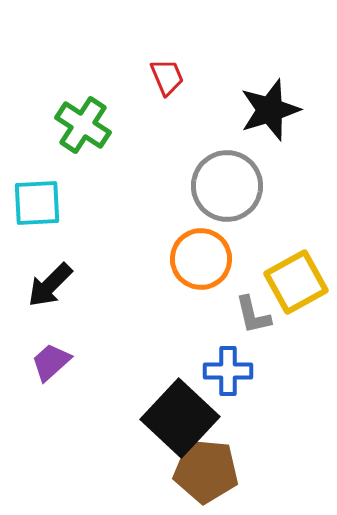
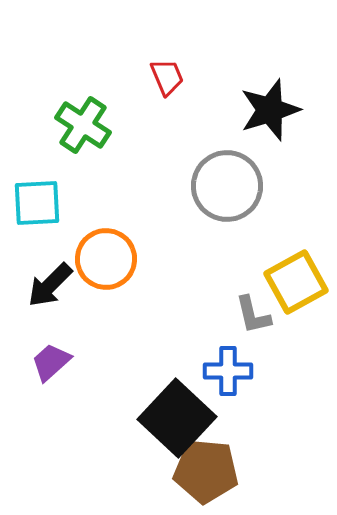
orange circle: moved 95 px left
black square: moved 3 px left
